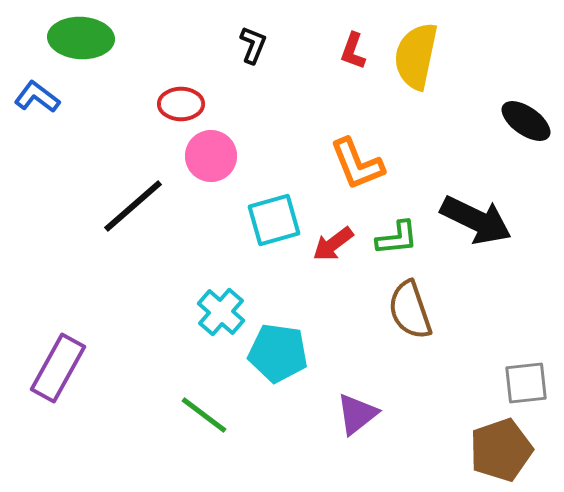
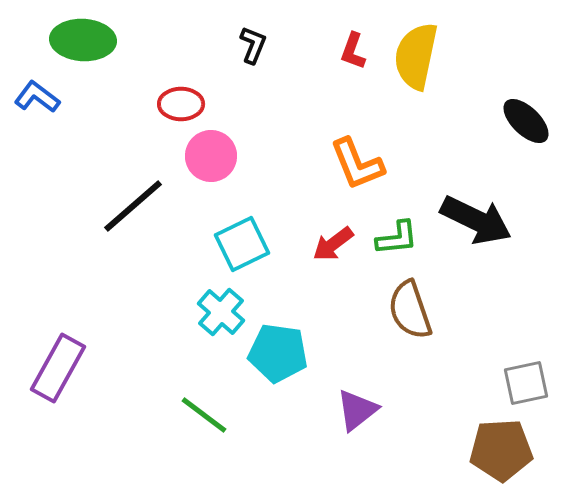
green ellipse: moved 2 px right, 2 px down
black ellipse: rotated 9 degrees clockwise
cyan square: moved 32 px left, 24 px down; rotated 10 degrees counterclockwise
gray square: rotated 6 degrees counterclockwise
purple triangle: moved 4 px up
brown pentagon: rotated 16 degrees clockwise
